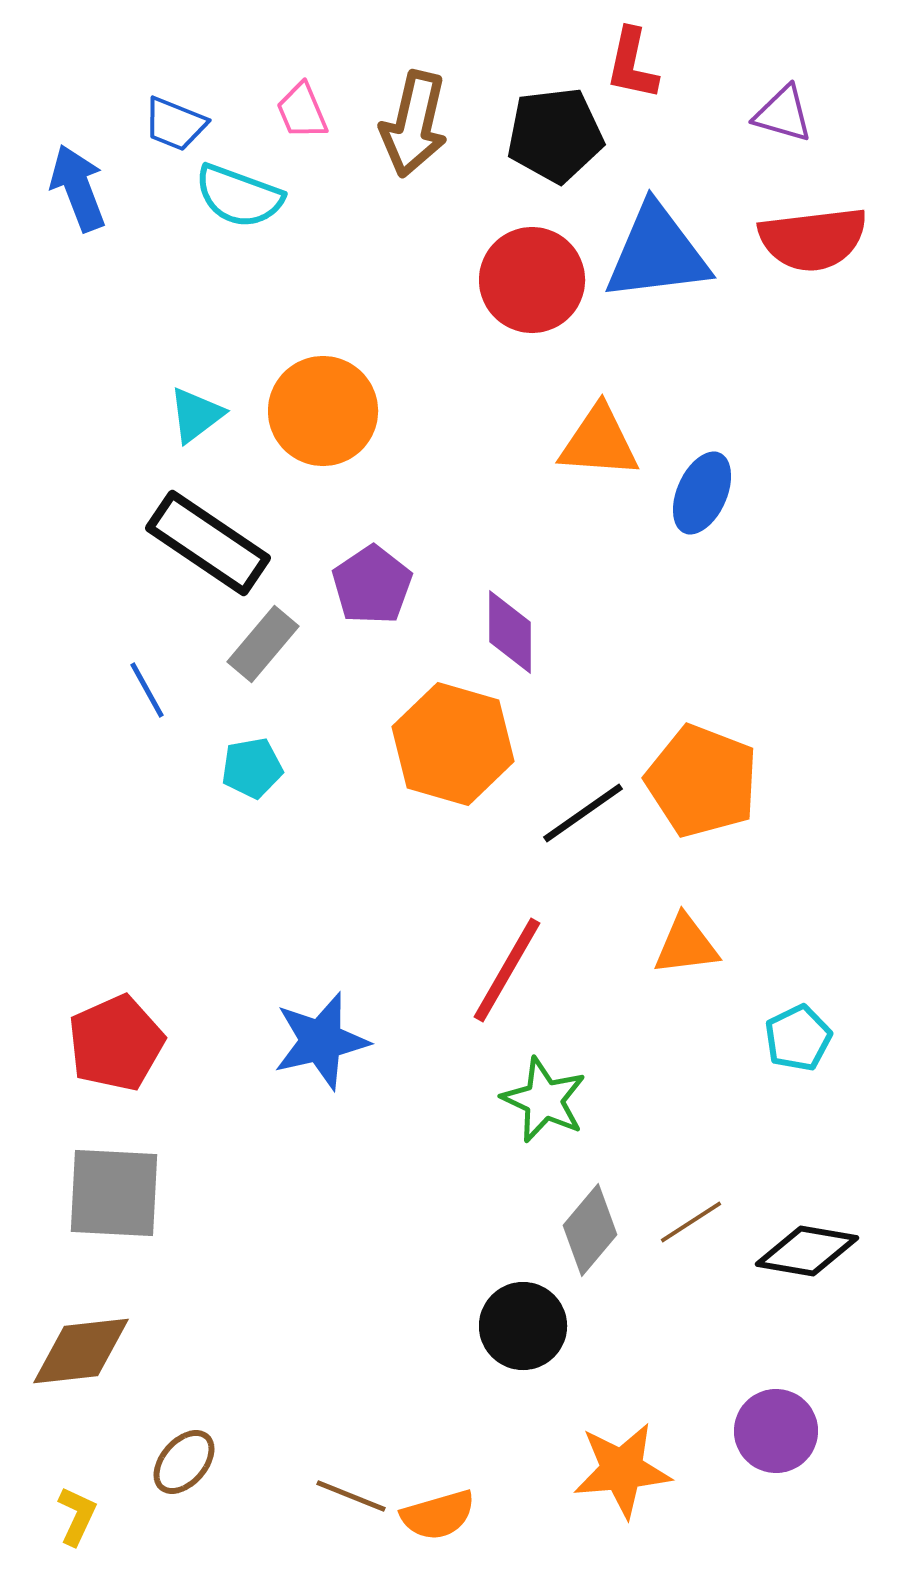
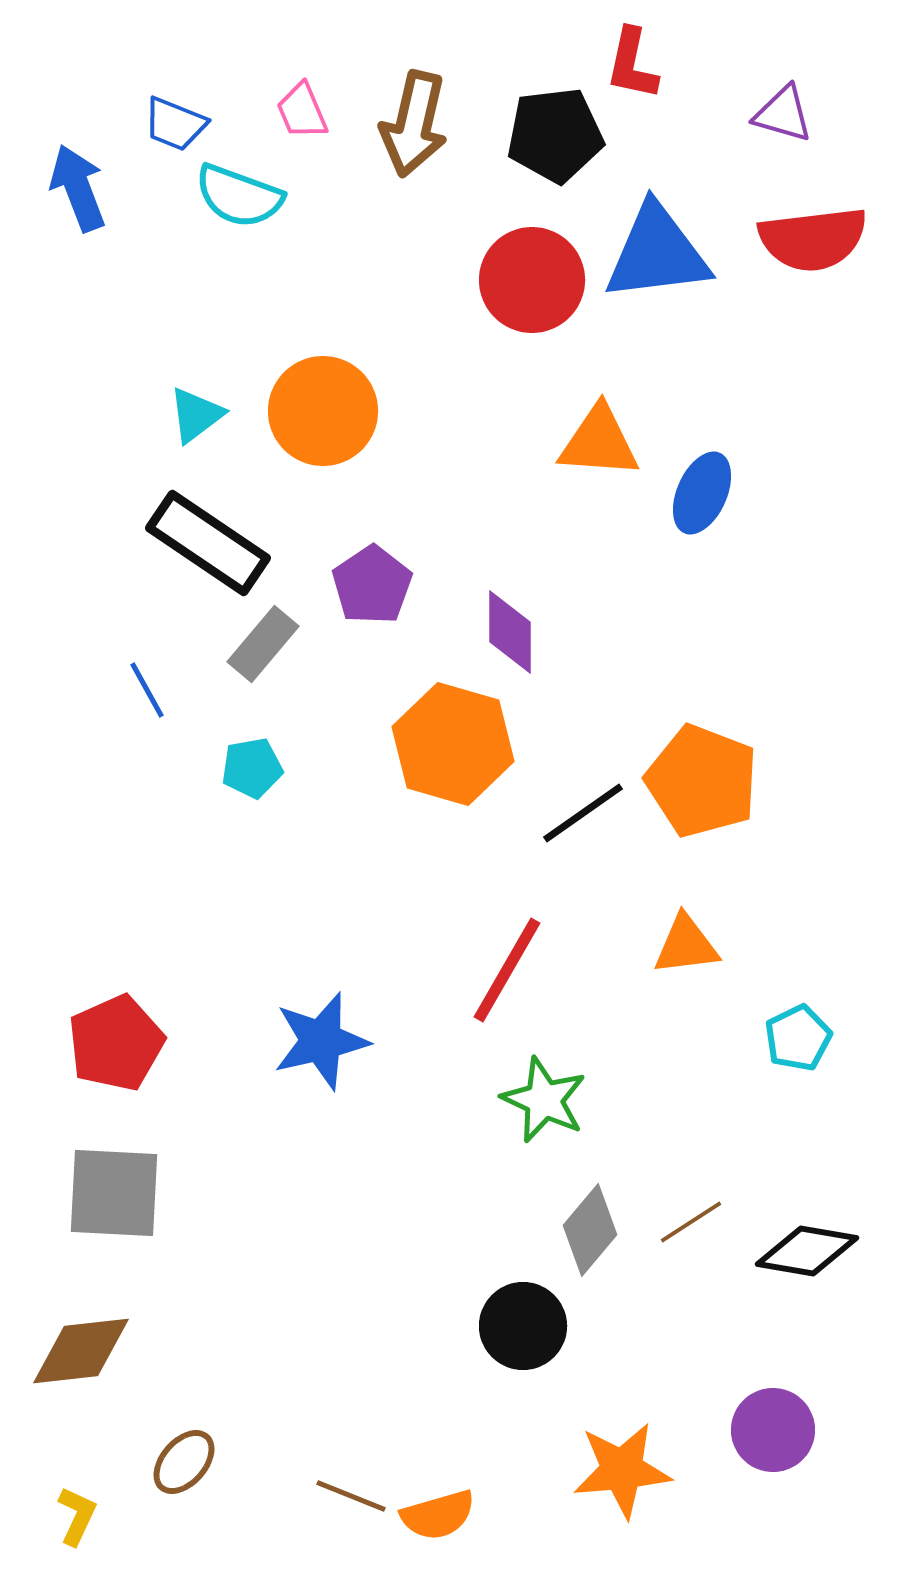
purple circle at (776, 1431): moved 3 px left, 1 px up
